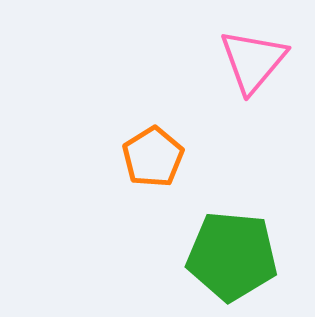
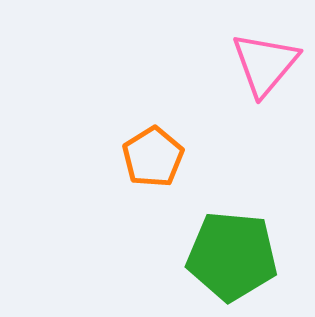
pink triangle: moved 12 px right, 3 px down
